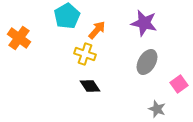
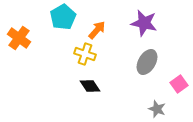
cyan pentagon: moved 4 px left, 1 px down
